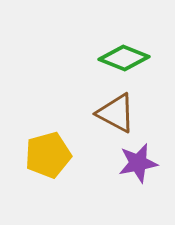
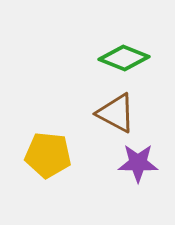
yellow pentagon: rotated 21 degrees clockwise
purple star: rotated 12 degrees clockwise
